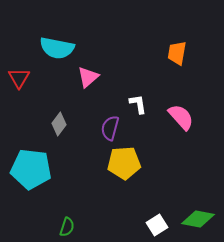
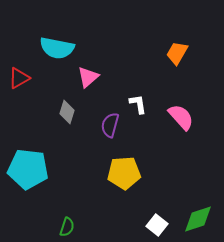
orange trapezoid: rotated 20 degrees clockwise
red triangle: rotated 30 degrees clockwise
gray diamond: moved 8 px right, 12 px up; rotated 20 degrees counterclockwise
purple semicircle: moved 3 px up
yellow pentagon: moved 10 px down
cyan pentagon: moved 3 px left
green diamond: rotated 28 degrees counterclockwise
white square: rotated 20 degrees counterclockwise
